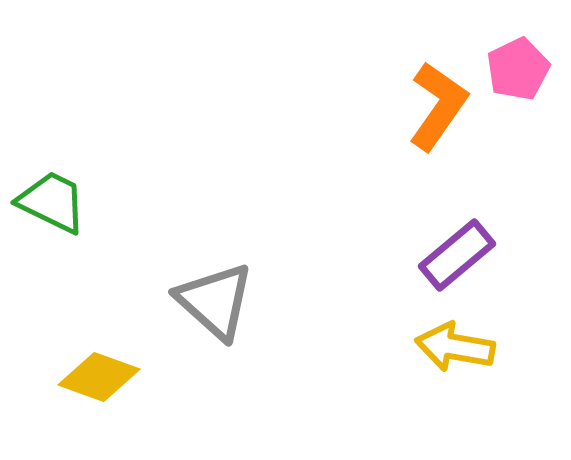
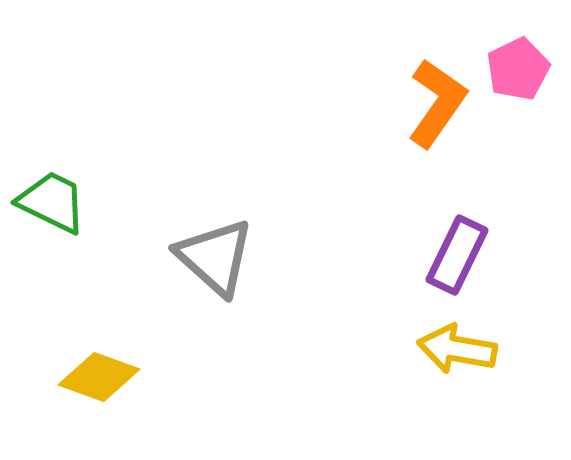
orange L-shape: moved 1 px left, 3 px up
purple rectangle: rotated 24 degrees counterclockwise
gray triangle: moved 44 px up
yellow arrow: moved 2 px right, 2 px down
